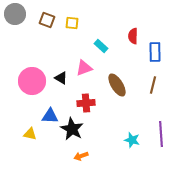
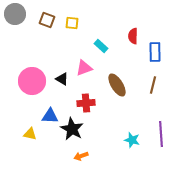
black triangle: moved 1 px right, 1 px down
